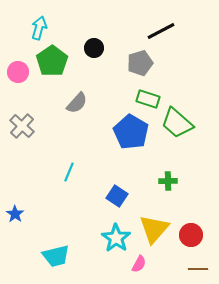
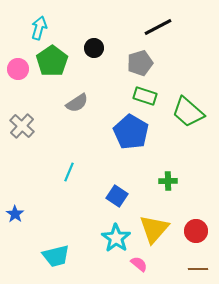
black line: moved 3 px left, 4 px up
pink circle: moved 3 px up
green rectangle: moved 3 px left, 3 px up
gray semicircle: rotated 15 degrees clockwise
green trapezoid: moved 11 px right, 11 px up
red circle: moved 5 px right, 4 px up
pink semicircle: rotated 78 degrees counterclockwise
